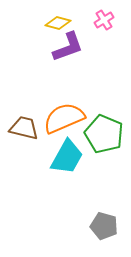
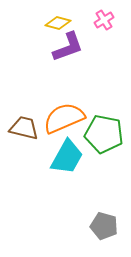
green pentagon: rotated 12 degrees counterclockwise
